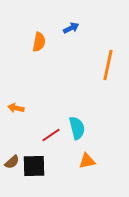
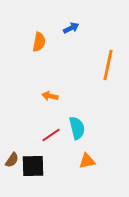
orange arrow: moved 34 px right, 12 px up
brown semicircle: moved 2 px up; rotated 14 degrees counterclockwise
black square: moved 1 px left
